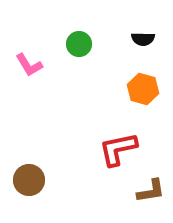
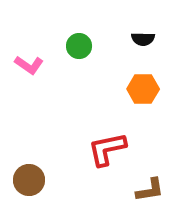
green circle: moved 2 px down
pink L-shape: rotated 24 degrees counterclockwise
orange hexagon: rotated 16 degrees counterclockwise
red L-shape: moved 11 px left
brown L-shape: moved 1 px left, 1 px up
